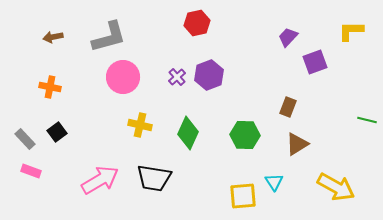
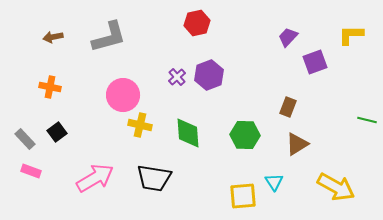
yellow L-shape: moved 4 px down
pink circle: moved 18 px down
green diamond: rotated 28 degrees counterclockwise
pink arrow: moved 5 px left, 2 px up
